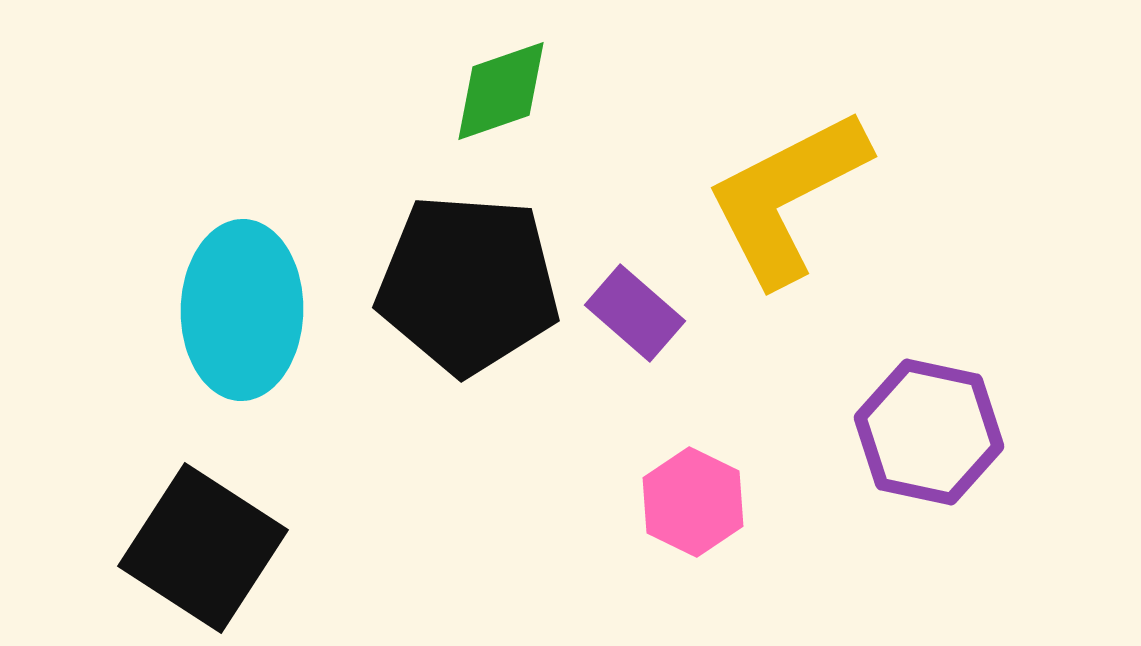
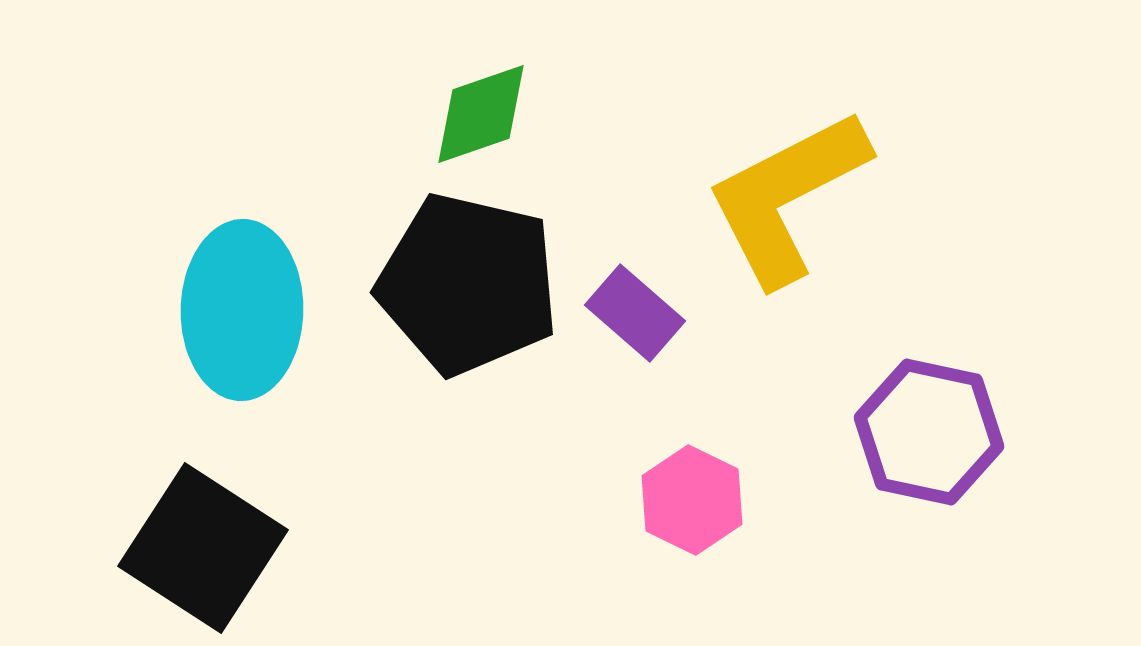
green diamond: moved 20 px left, 23 px down
black pentagon: rotated 9 degrees clockwise
pink hexagon: moved 1 px left, 2 px up
